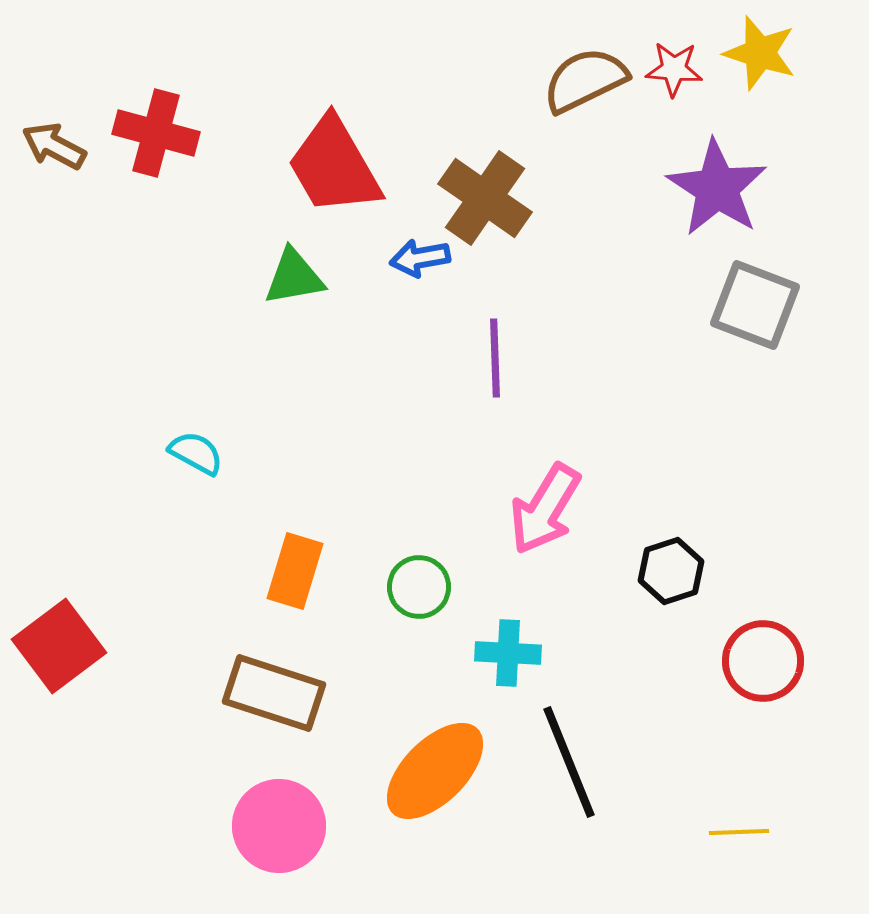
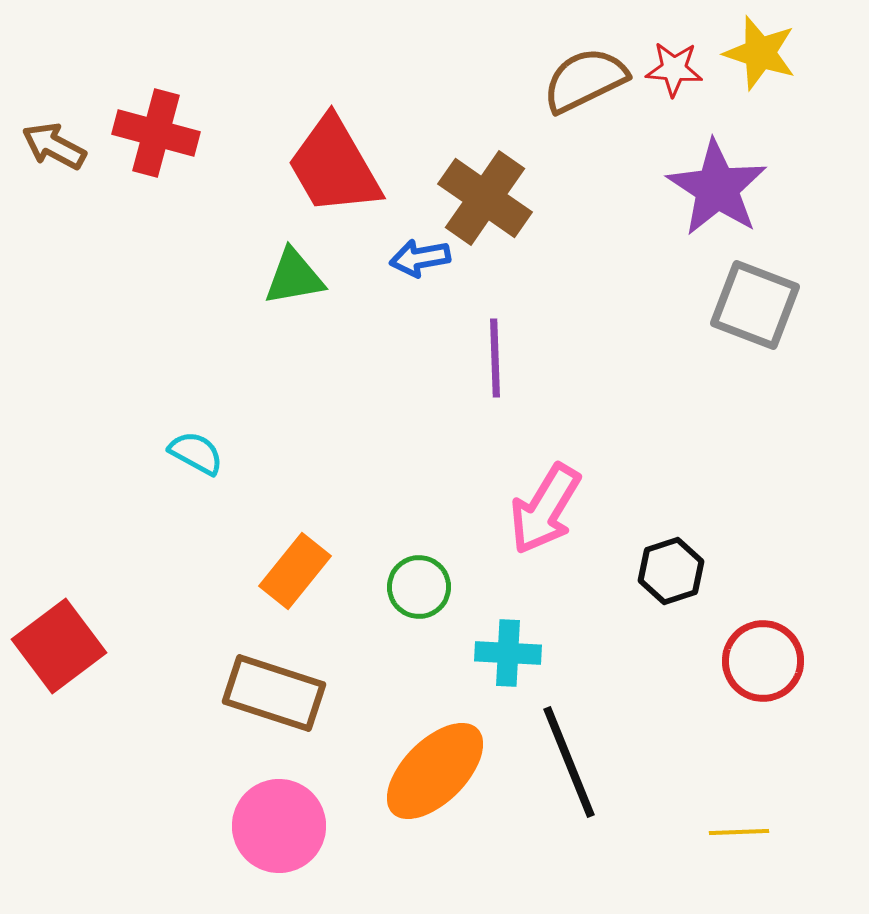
orange rectangle: rotated 22 degrees clockwise
